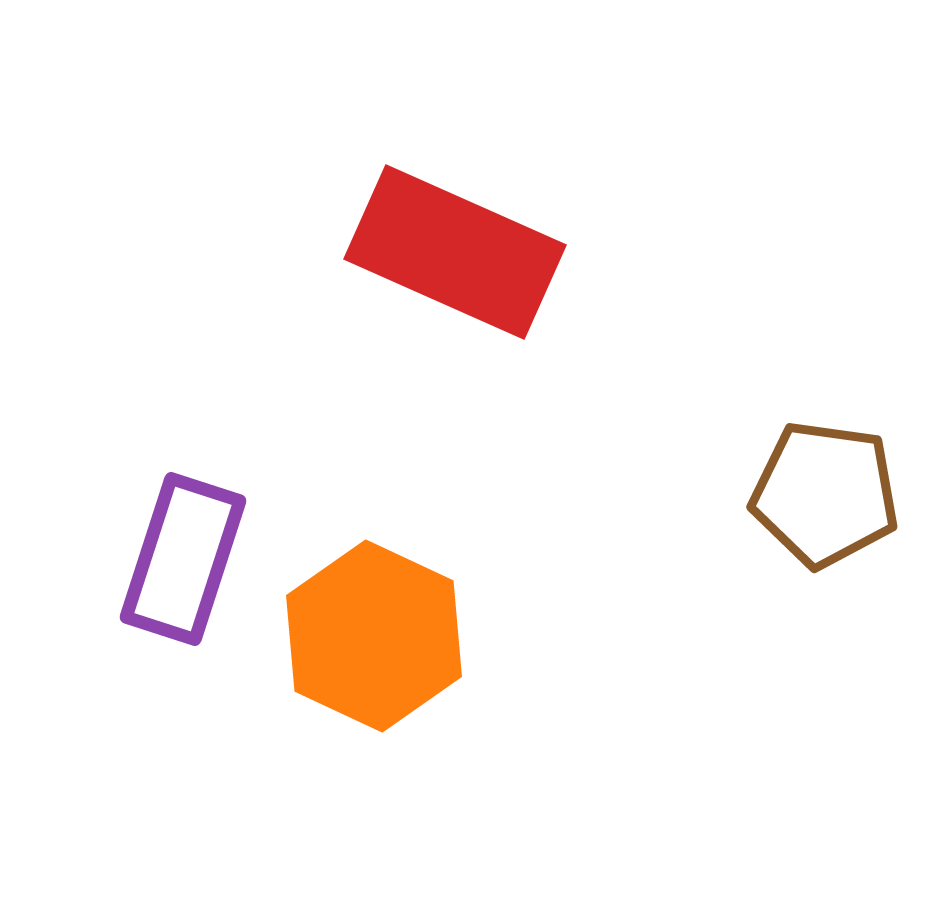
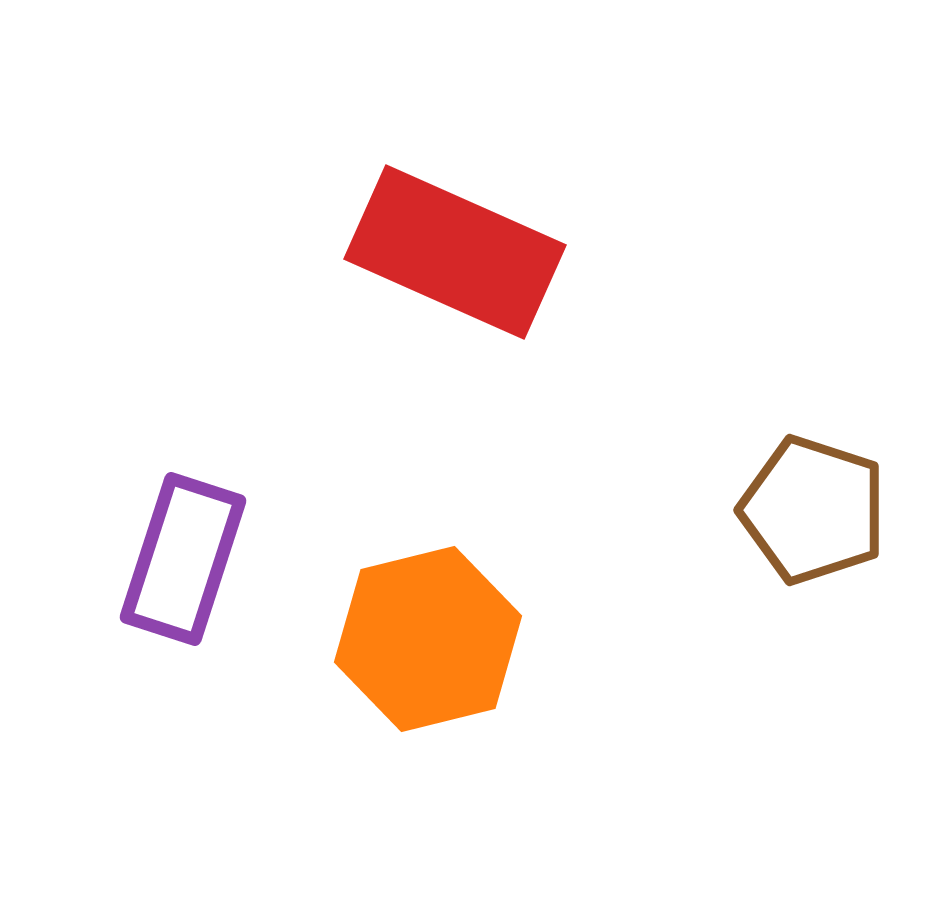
brown pentagon: moved 12 px left, 16 px down; rotated 10 degrees clockwise
orange hexagon: moved 54 px right, 3 px down; rotated 21 degrees clockwise
